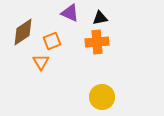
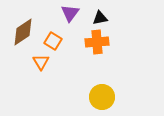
purple triangle: rotated 42 degrees clockwise
orange square: moved 1 px right; rotated 36 degrees counterclockwise
